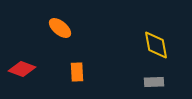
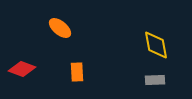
gray rectangle: moved 1 px right, 2 px up
